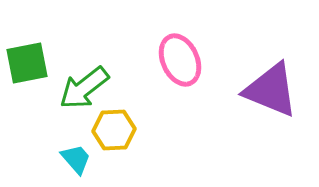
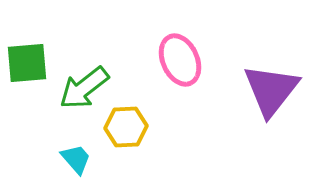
green square: rotated 6 degrees clockwise
purple triangle: rotated 46 degrees clockwise
yellow hexagon: moved 12 px right, 3 px up
